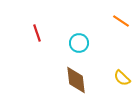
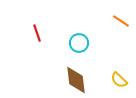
yellow semicircle: moved 3 px left, 2 px down
